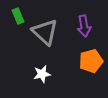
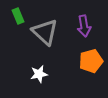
white star: moved 3 px left
